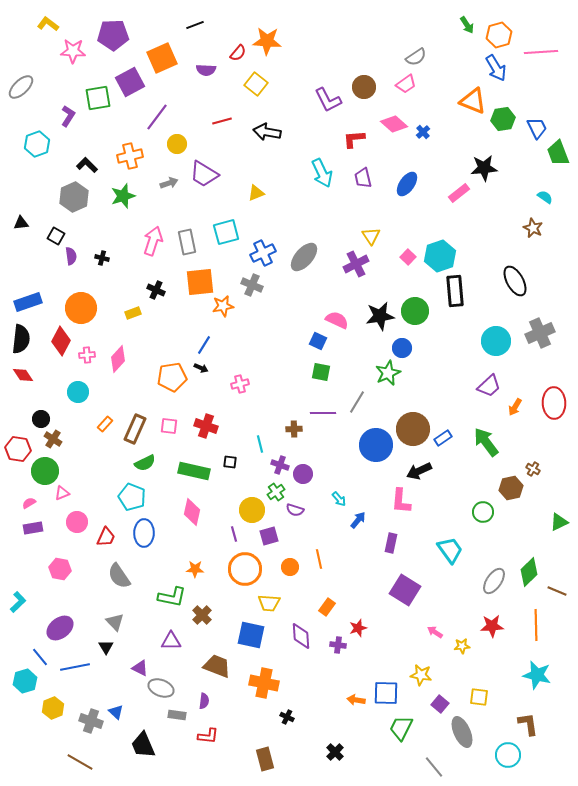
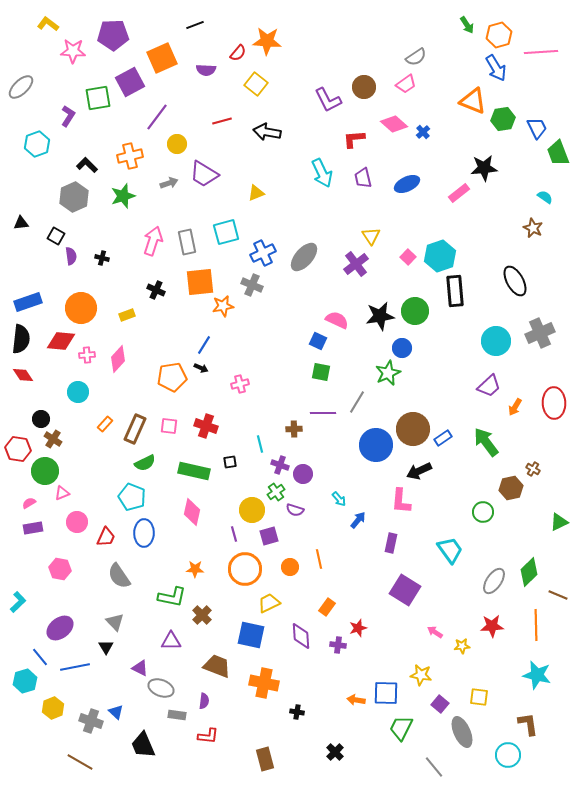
blue ellipse at (407, 184): rotated 30 degrees clockwise
purple cross at (356, 264): rotated 10 degrees counterclockwise
yellow rectangle at (133, 313): moved 6 px left, 2 px down
red diamond at (61, 341): rotated 68 degrees clockwise
black square at (230, 462): rotated 16 degrees counterclockwise
brown line at (557, 591): moved 1 px right, 4 px down
yellow trapezoid at (269, 603): rotated 150 degrees clockwise
black cross at (287, 717): moved 10 px right, 5 px up; rotated 16 degrees counterclockwise
